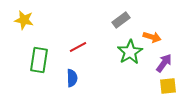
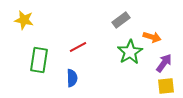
yellow square: moved 2 px left
